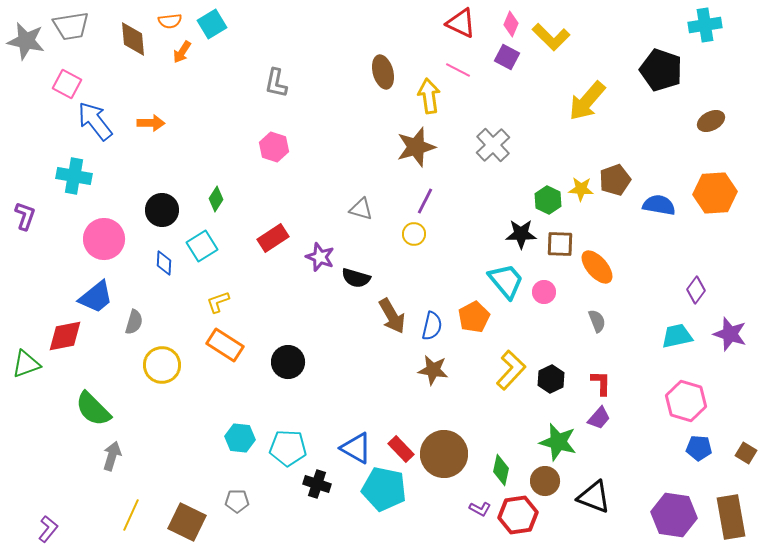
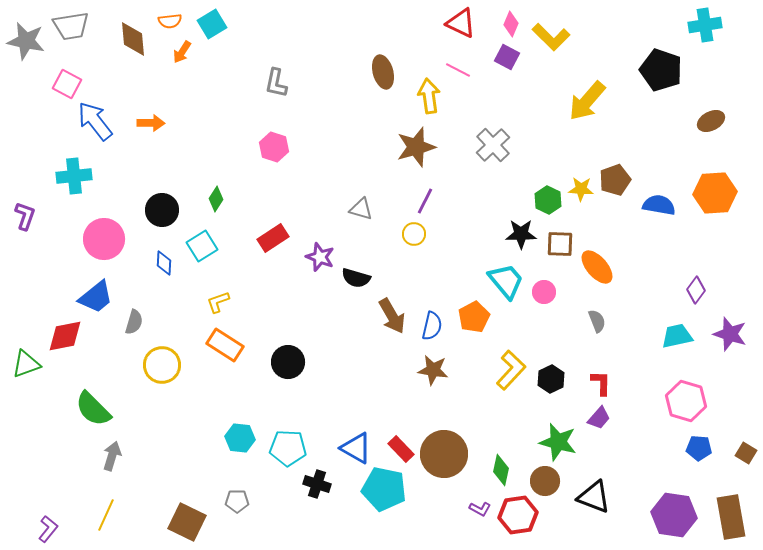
cyan cross at (74, 176): rotated 16 degrees counterclockwise
yellow line at (131, 515): moved 25 px left
